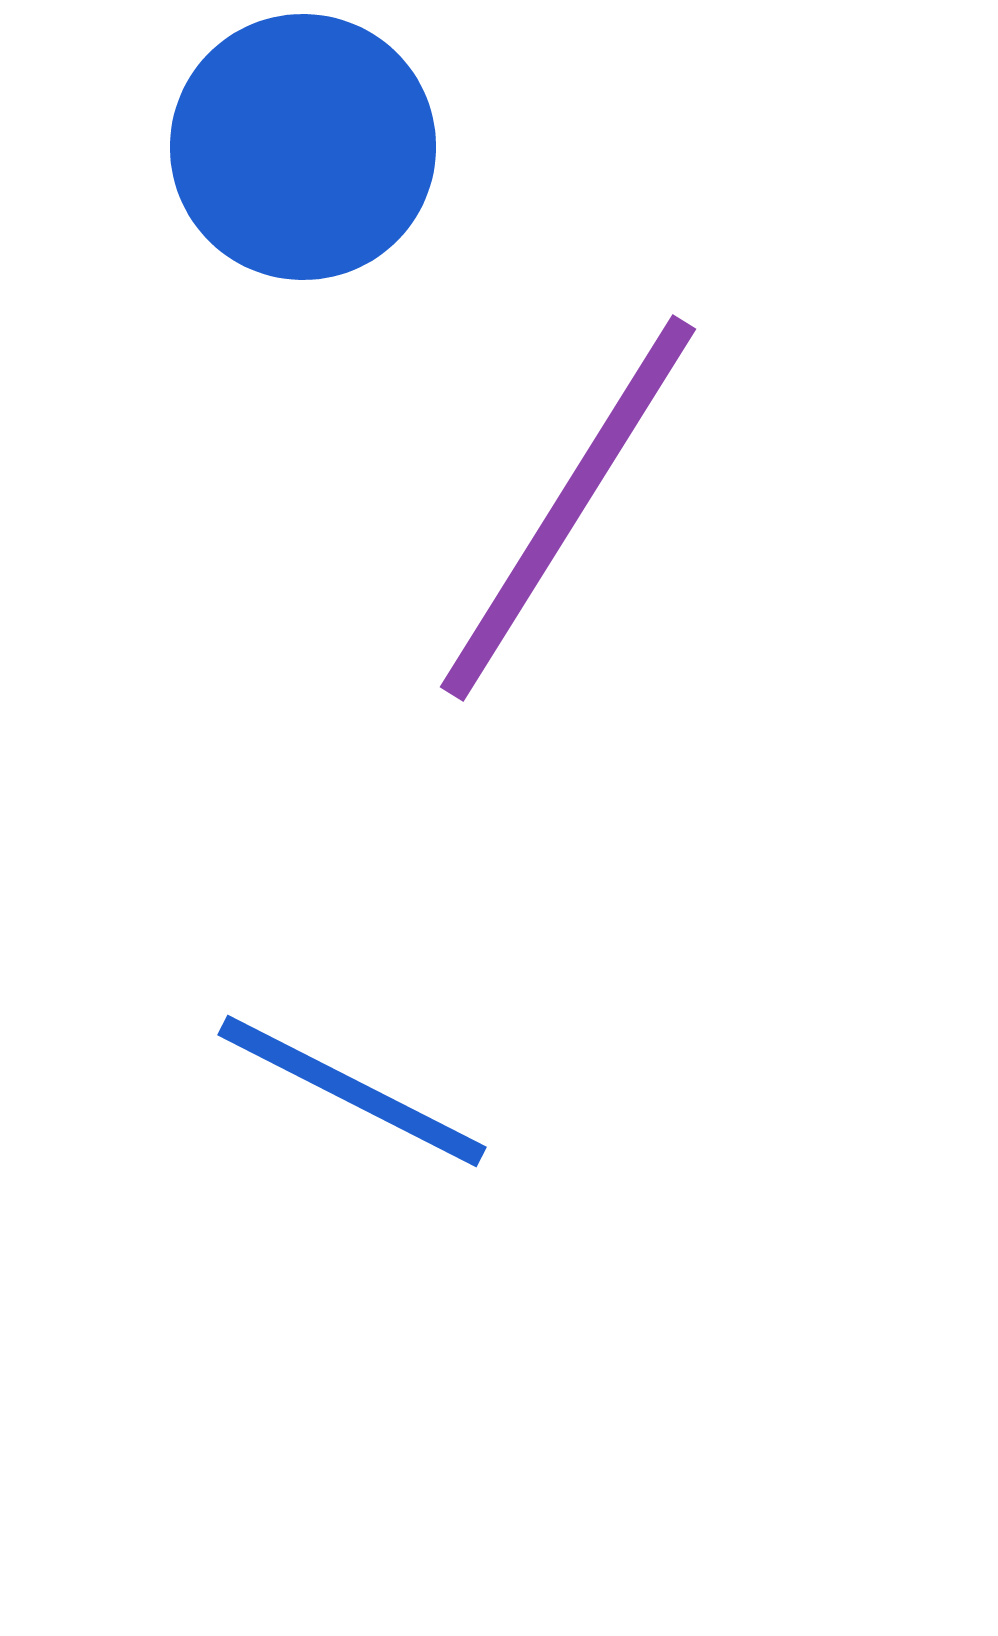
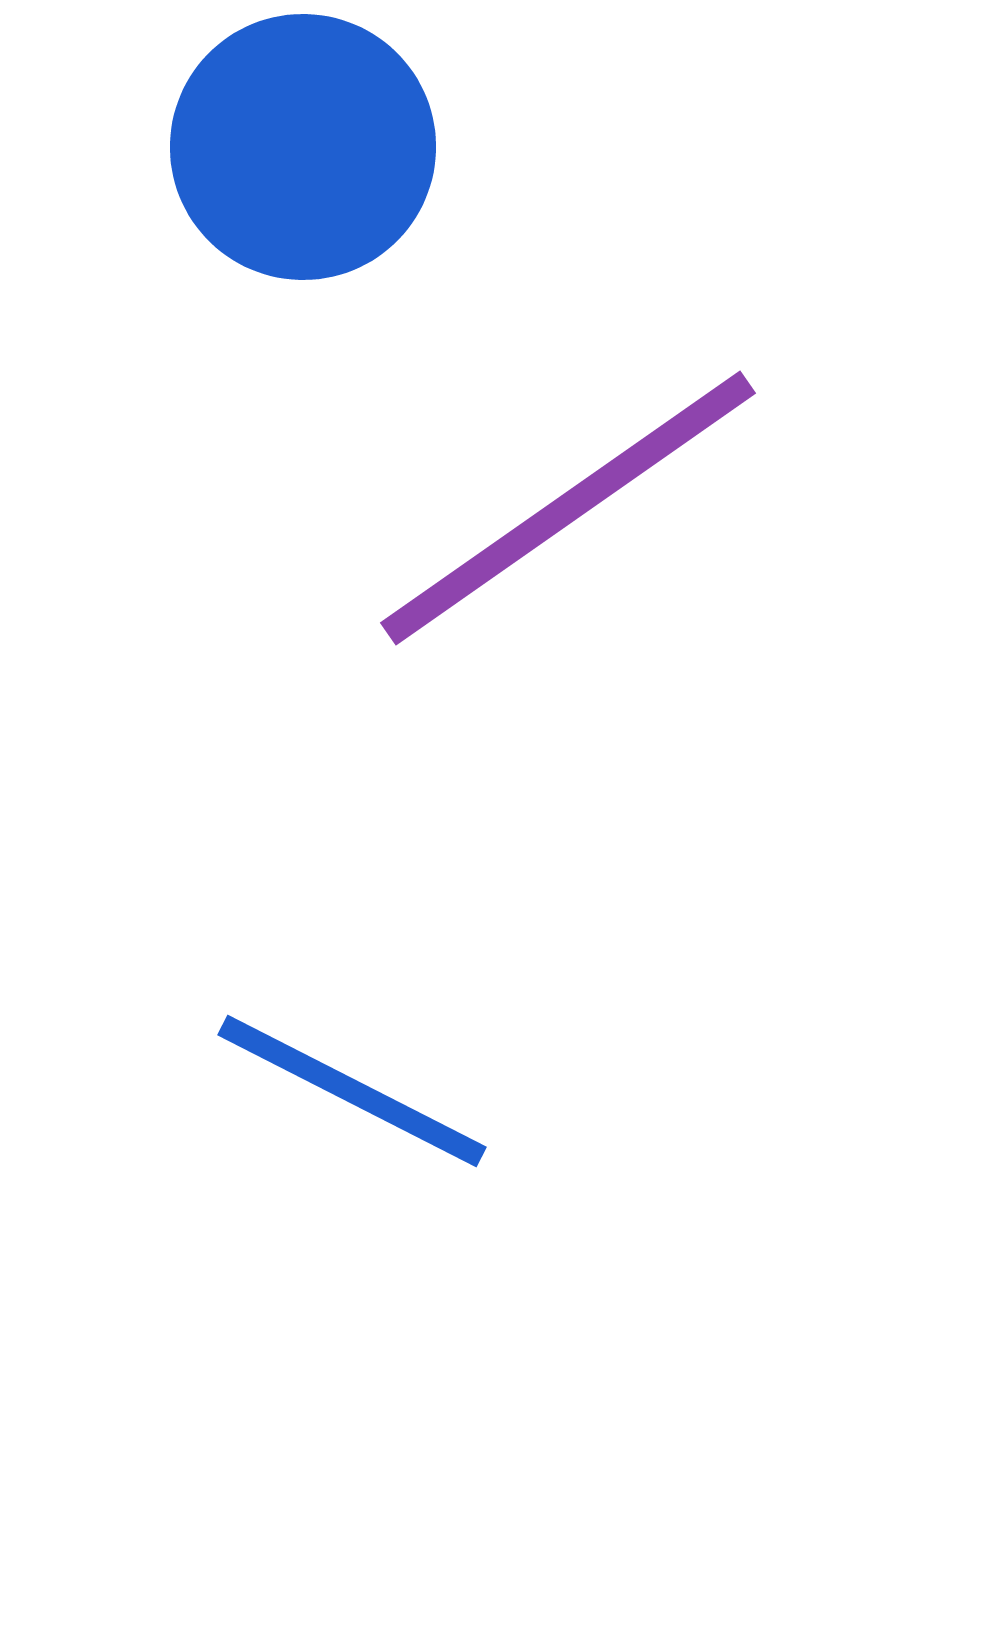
purple line: rotated 23 degrees clockwise
